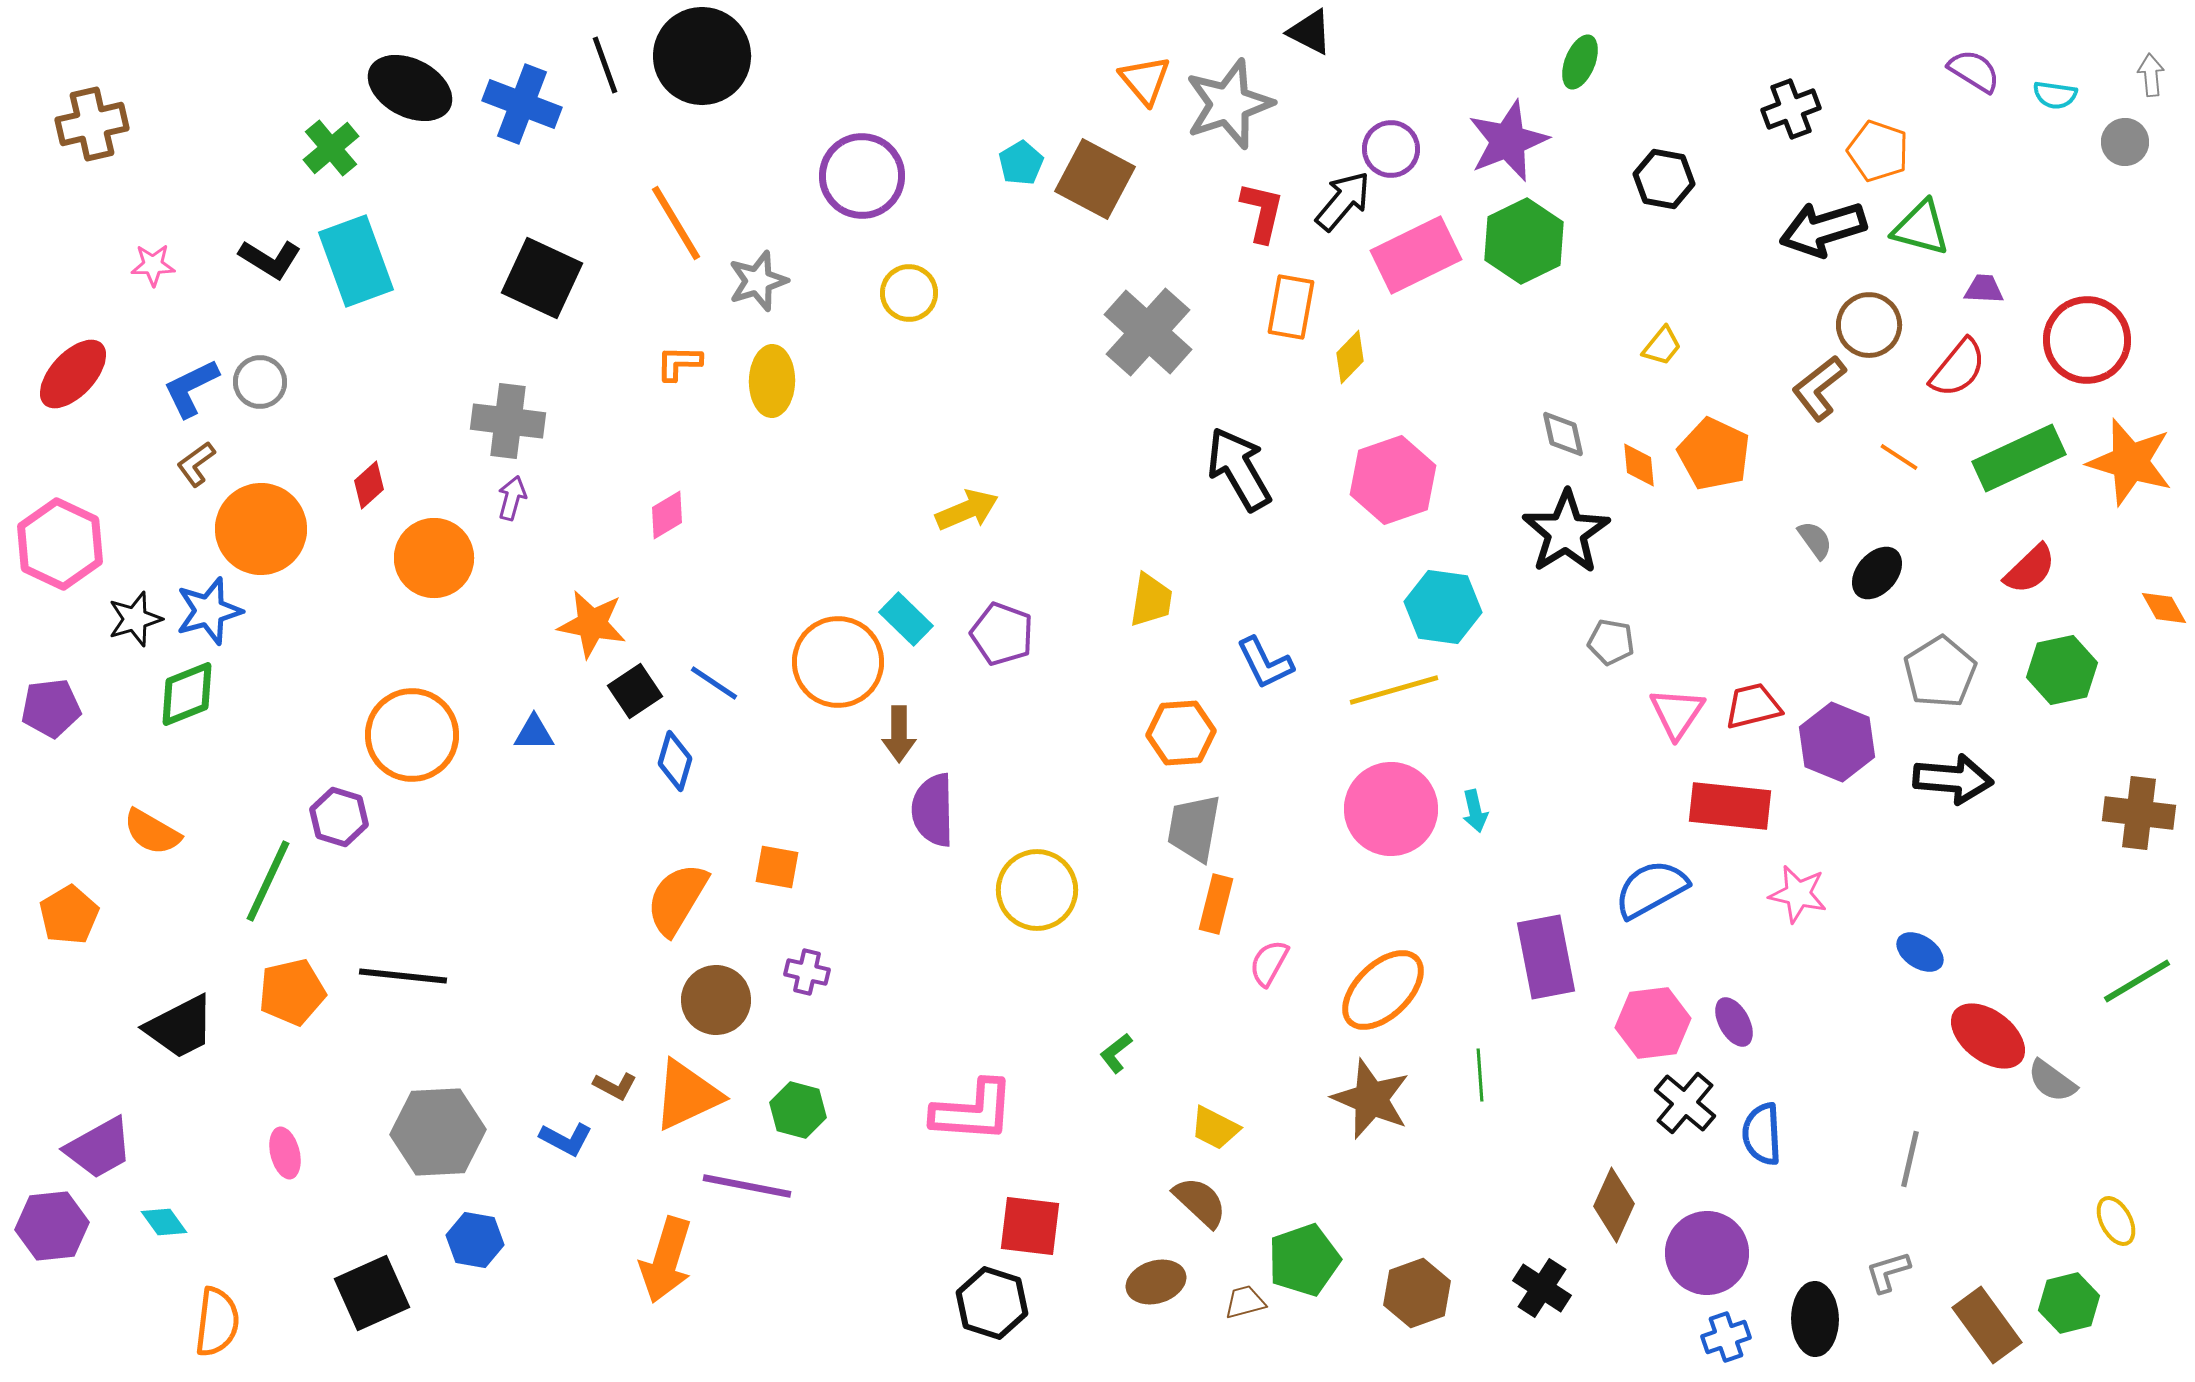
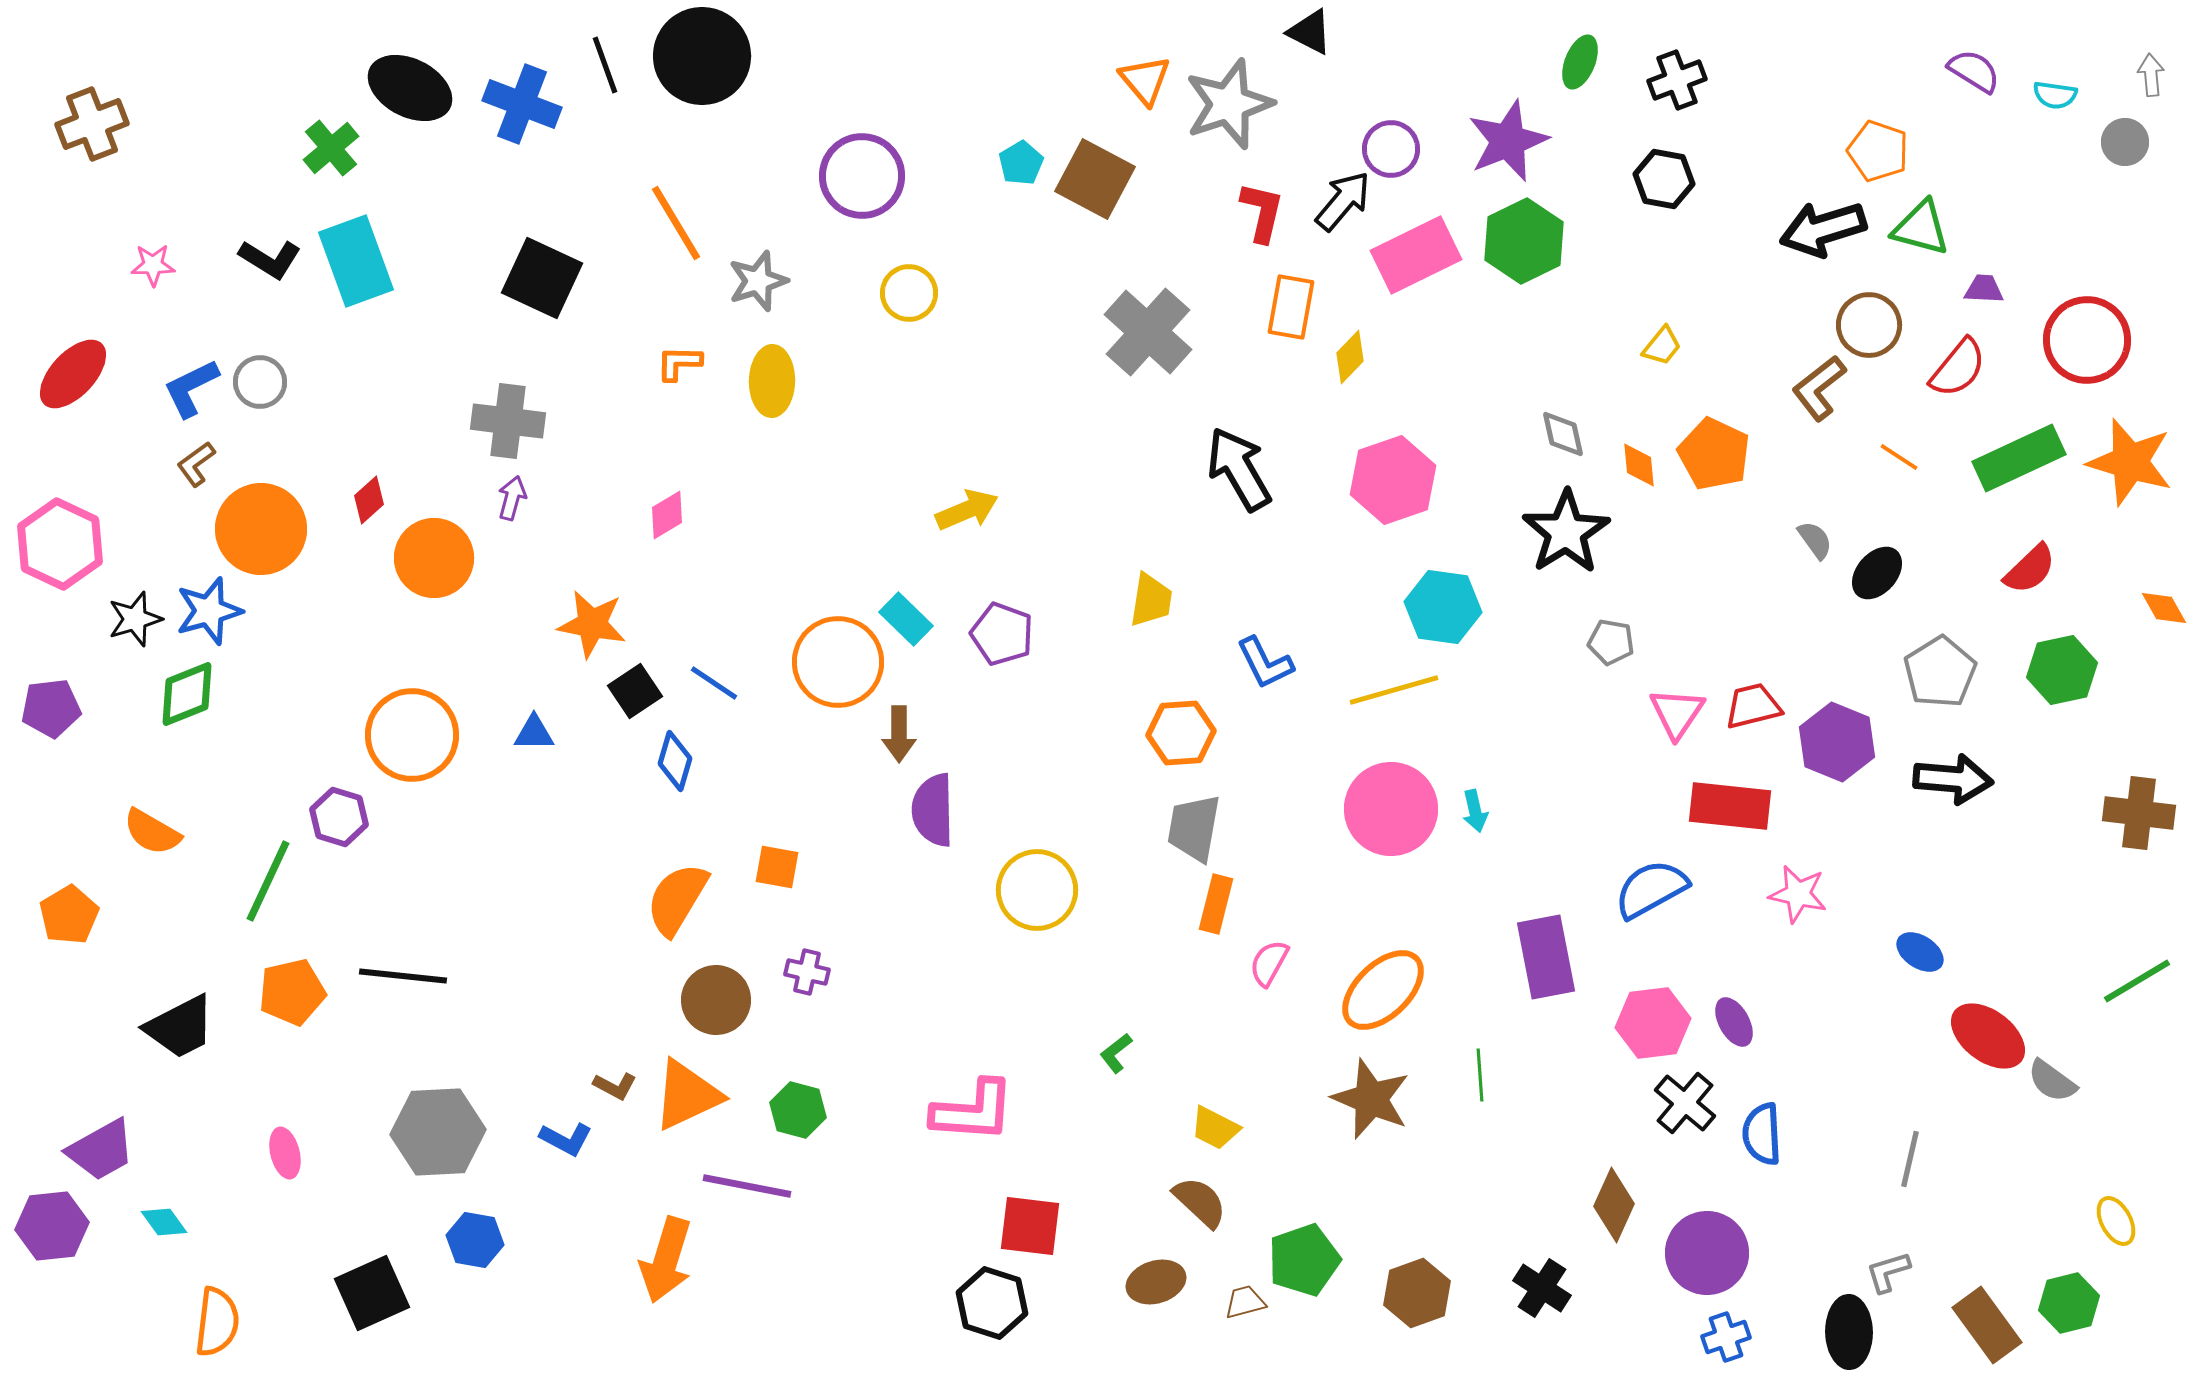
black cross at (1791, 109): moved 114 px left, 29 px up
brown cross at (92, 124): rotated 8 degrees counterclockwise
red diamond at (369, 485): moved 15 px down
purple trapezoid at (99, 1148): moved 2 px right, 2 px down
black ellipse at (1815, 1319): moved 34 px right, 13 px down
